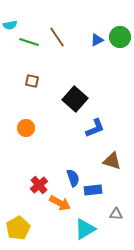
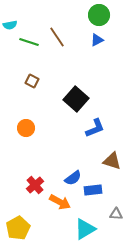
green circle: moved 21 px left, 22 px up
brown square: rotated 16 degrees clockwise
black square: moved 1 px right
blue semicircle: rotated 72 degrees clockwise
red cross: moved 4 px left
orange arrow: moved 1 px up
